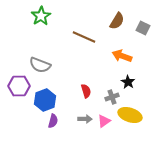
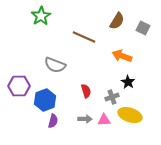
gray semicircle: moved 15 px right
pink triangle: moved 1 px up; rotated 32 degrees clockwise
